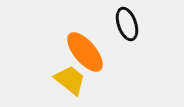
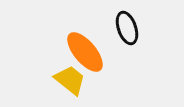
black ellipse: moved 4 px down
